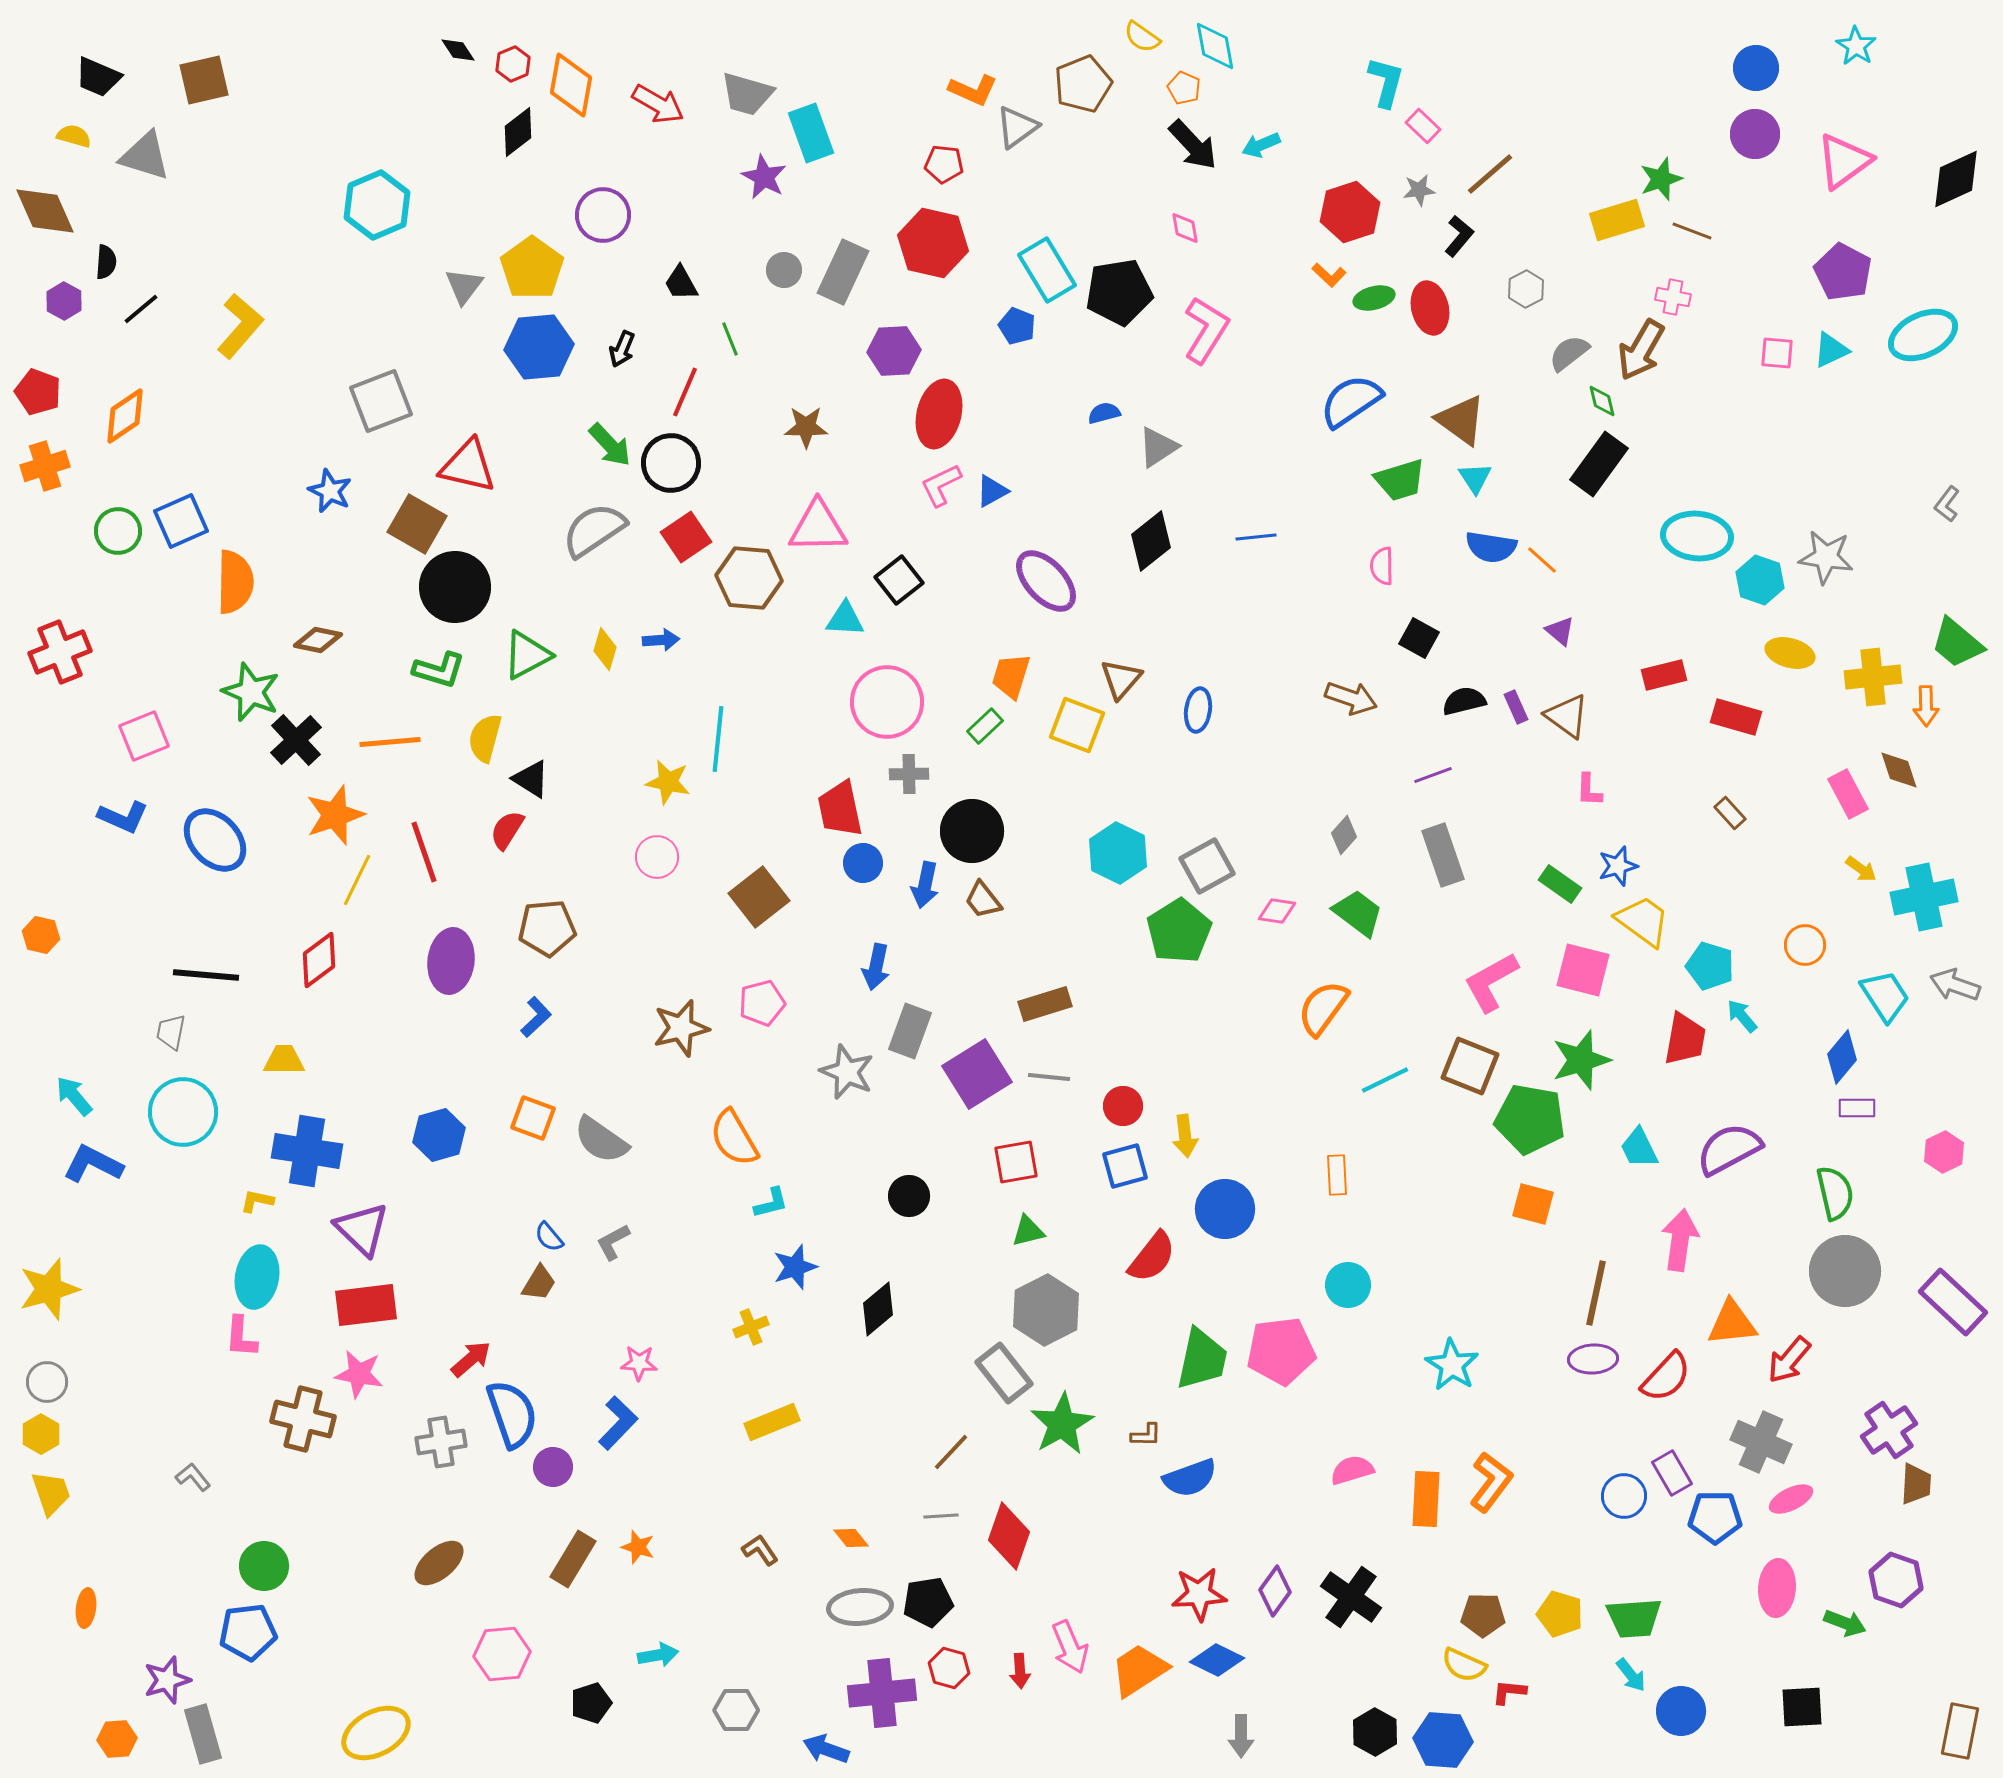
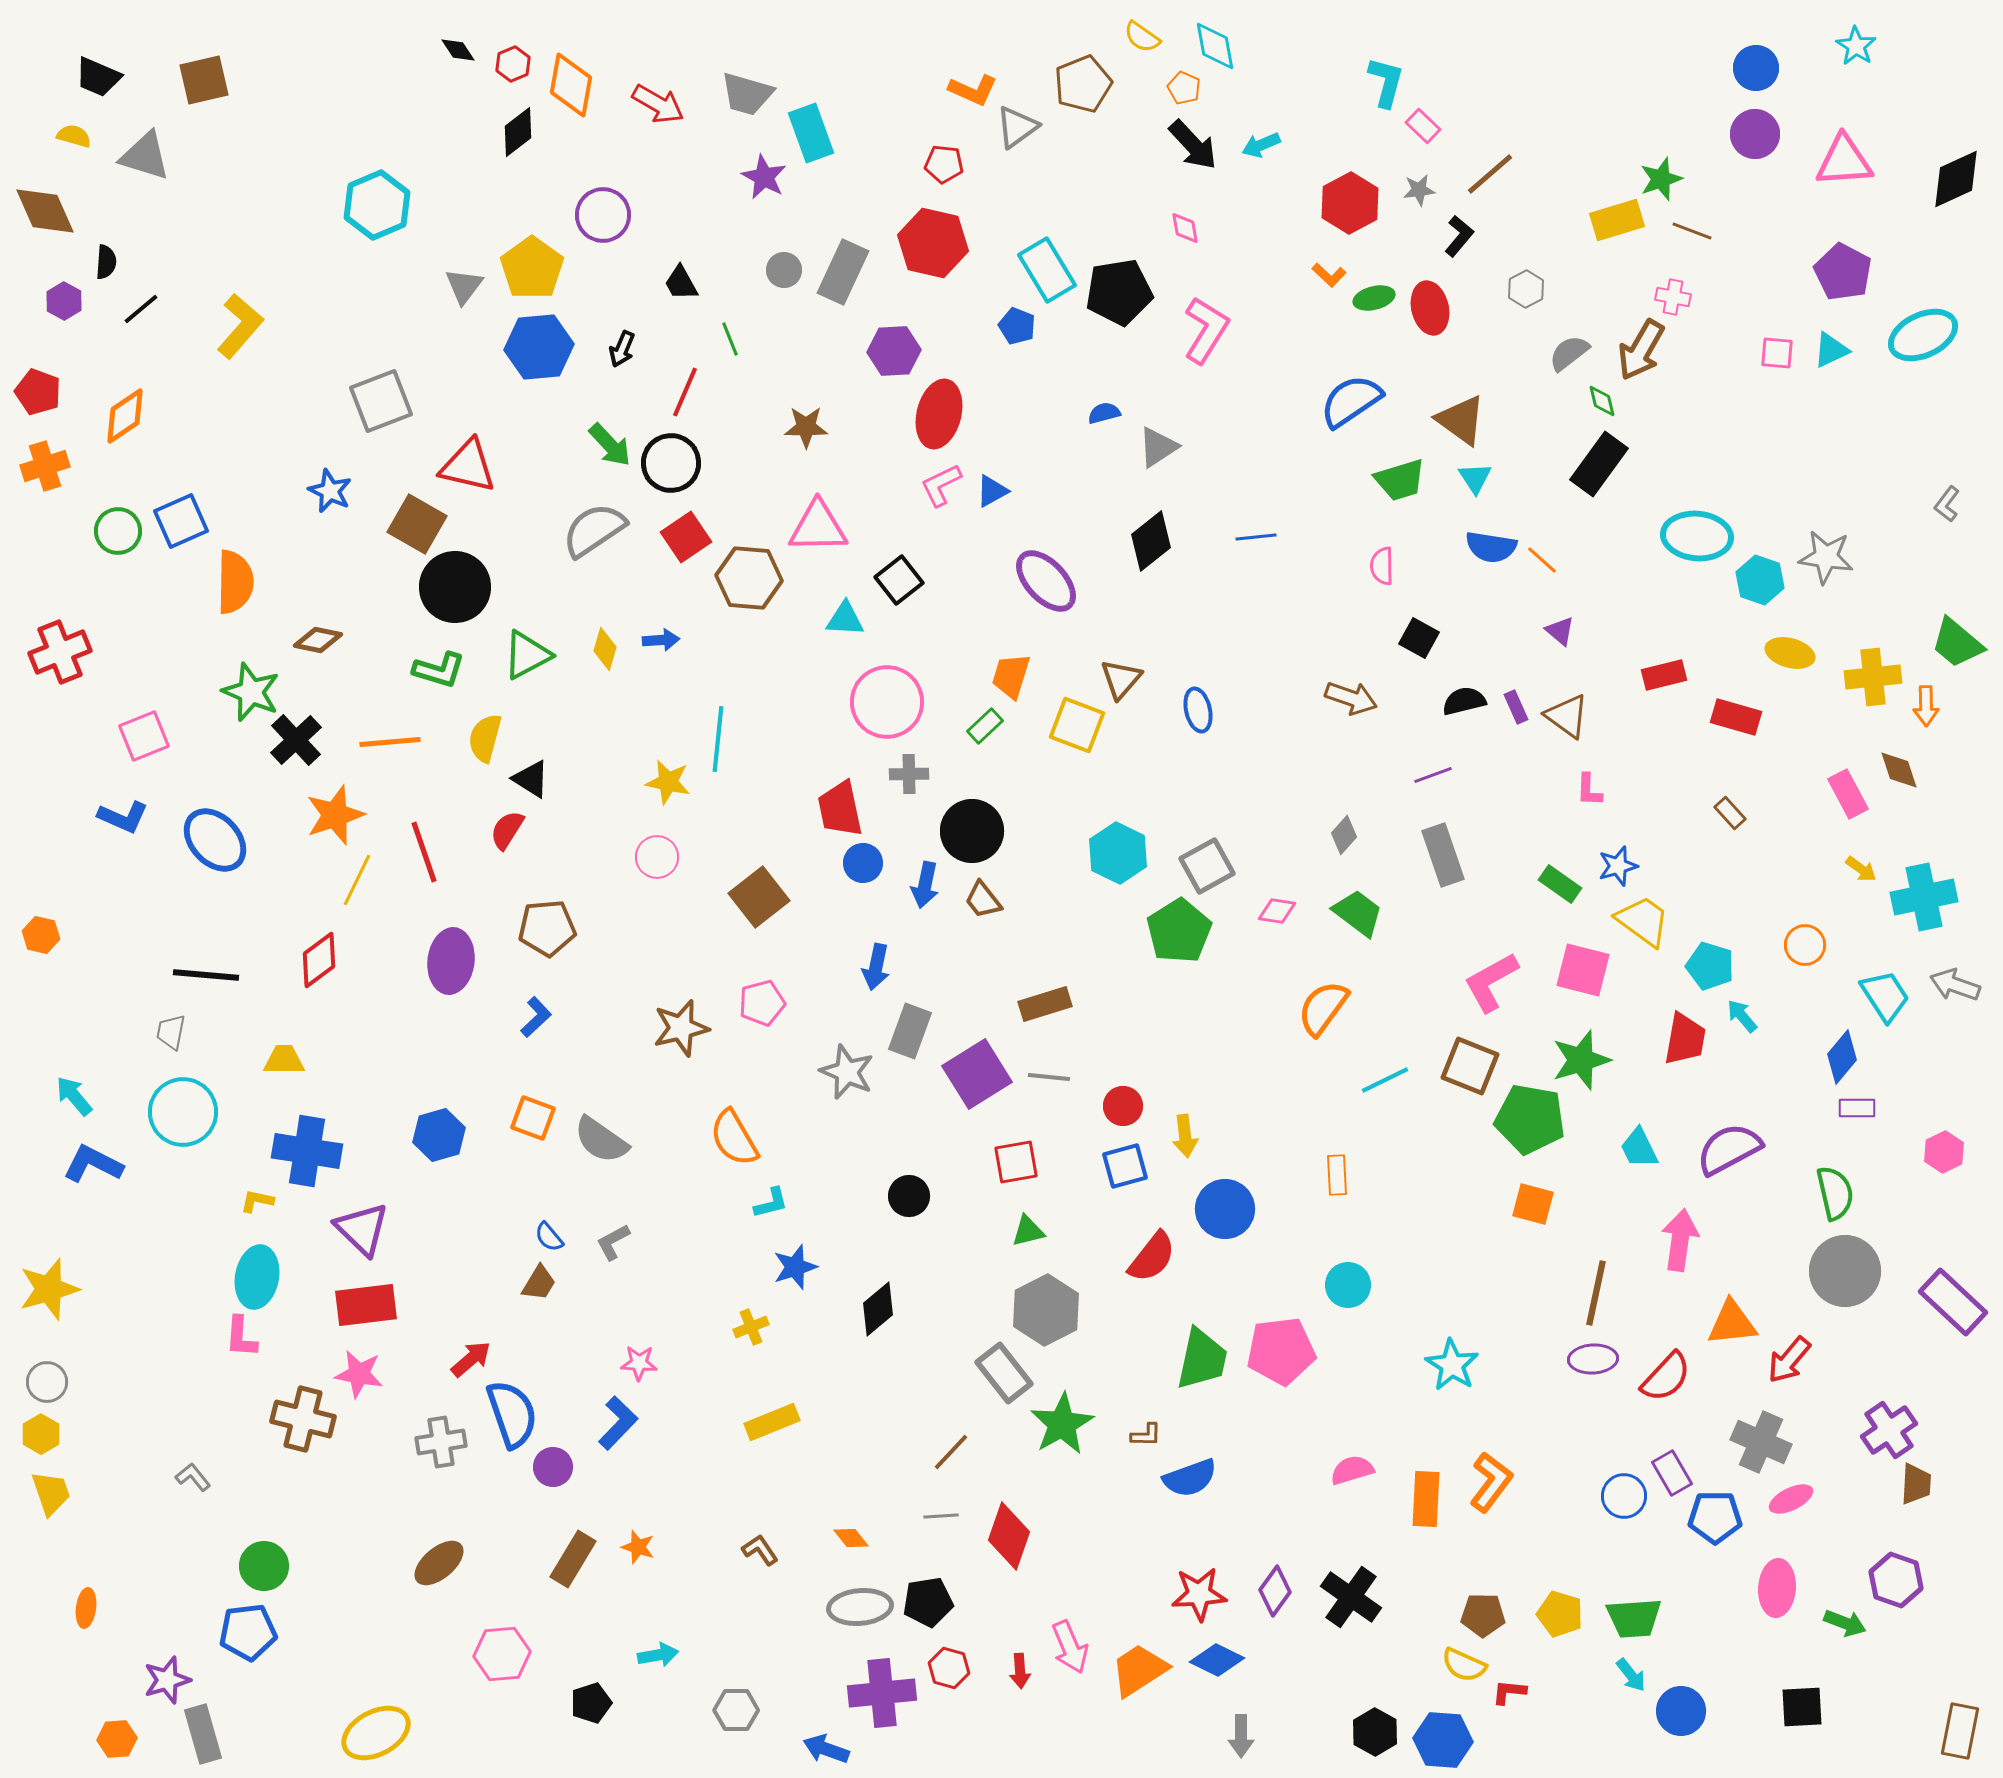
pink triangle at (1844, 161): rotated 32 degrees clockwise
red hexagon at (1350, 212): moved 9 px up; rotated 10 degrees counterclockwise
blue ellipse at (1198, 710): rotated 21 degrees counterclockwise
